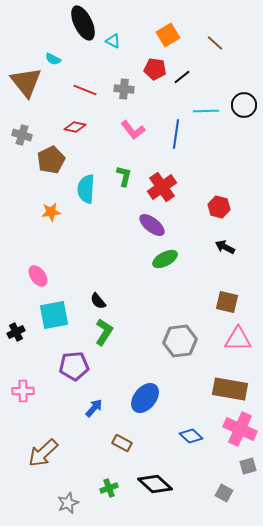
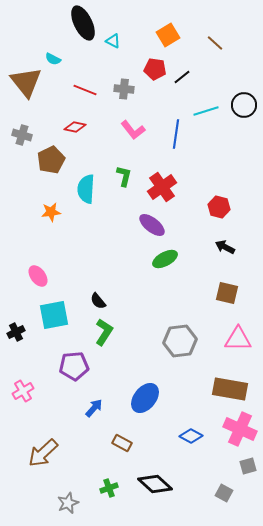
cyan line at (206, 111): rotated 15 degrees counterclockwise
brown square at (227, 302): moved 9 px up
pink cross at (23, 391): rotated 30 degrees counterclockwise
blue diamond at (191, 436): rotated 15 degrees counterclockwise
